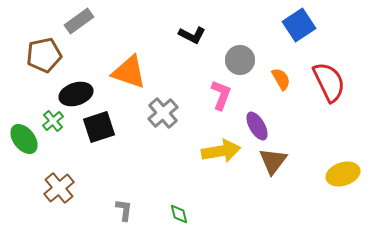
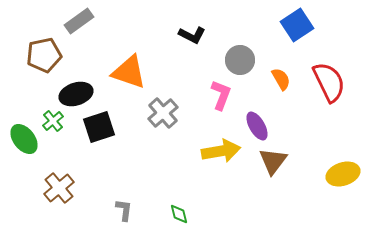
blue square: moved 2 px left
